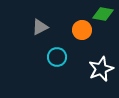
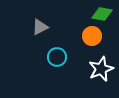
green diamond: moved 1 px left
orange circle: moved 10 px right, 6 px down
